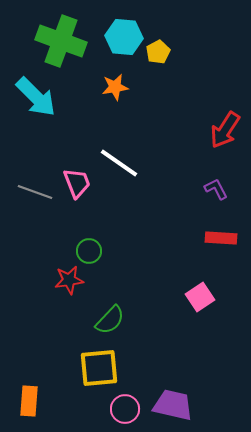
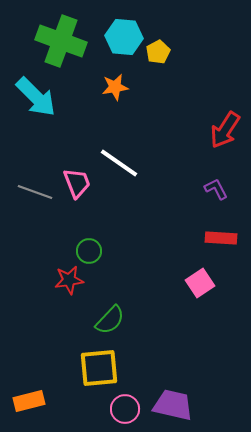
pink square: moved 14 px up
orange rectangle: rotated 72 degrees clockwise
